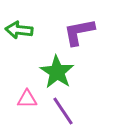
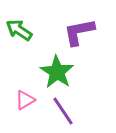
green arrow: rotated 28 degrees clockwise
pink triangle: moved 2 px left, 1 px down; rotated 30 degrees counterclockwise
